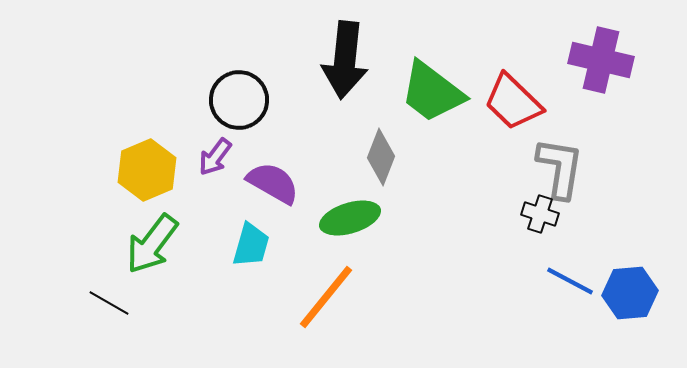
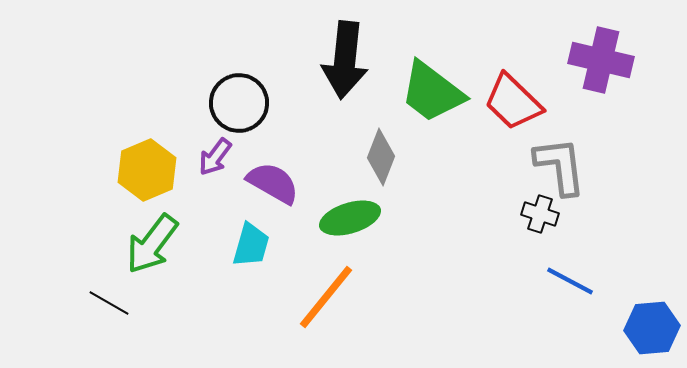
black circle: moved 3 px down
gray L-shape: moved 2 px up; rotated 16 degrees counterclockwise
blue hexagon: moved 22 px right, 35 px down
